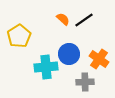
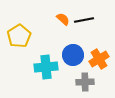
black line: rotated 24 degrees clockwise
blue circle: moved 4 px right, 1 px down
orange cross: rotated 24 degrees clockwise
